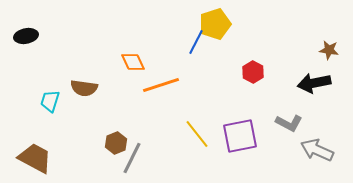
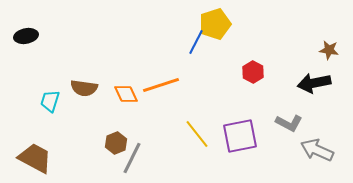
orange diamond: moved 7 px left, 32 px down
